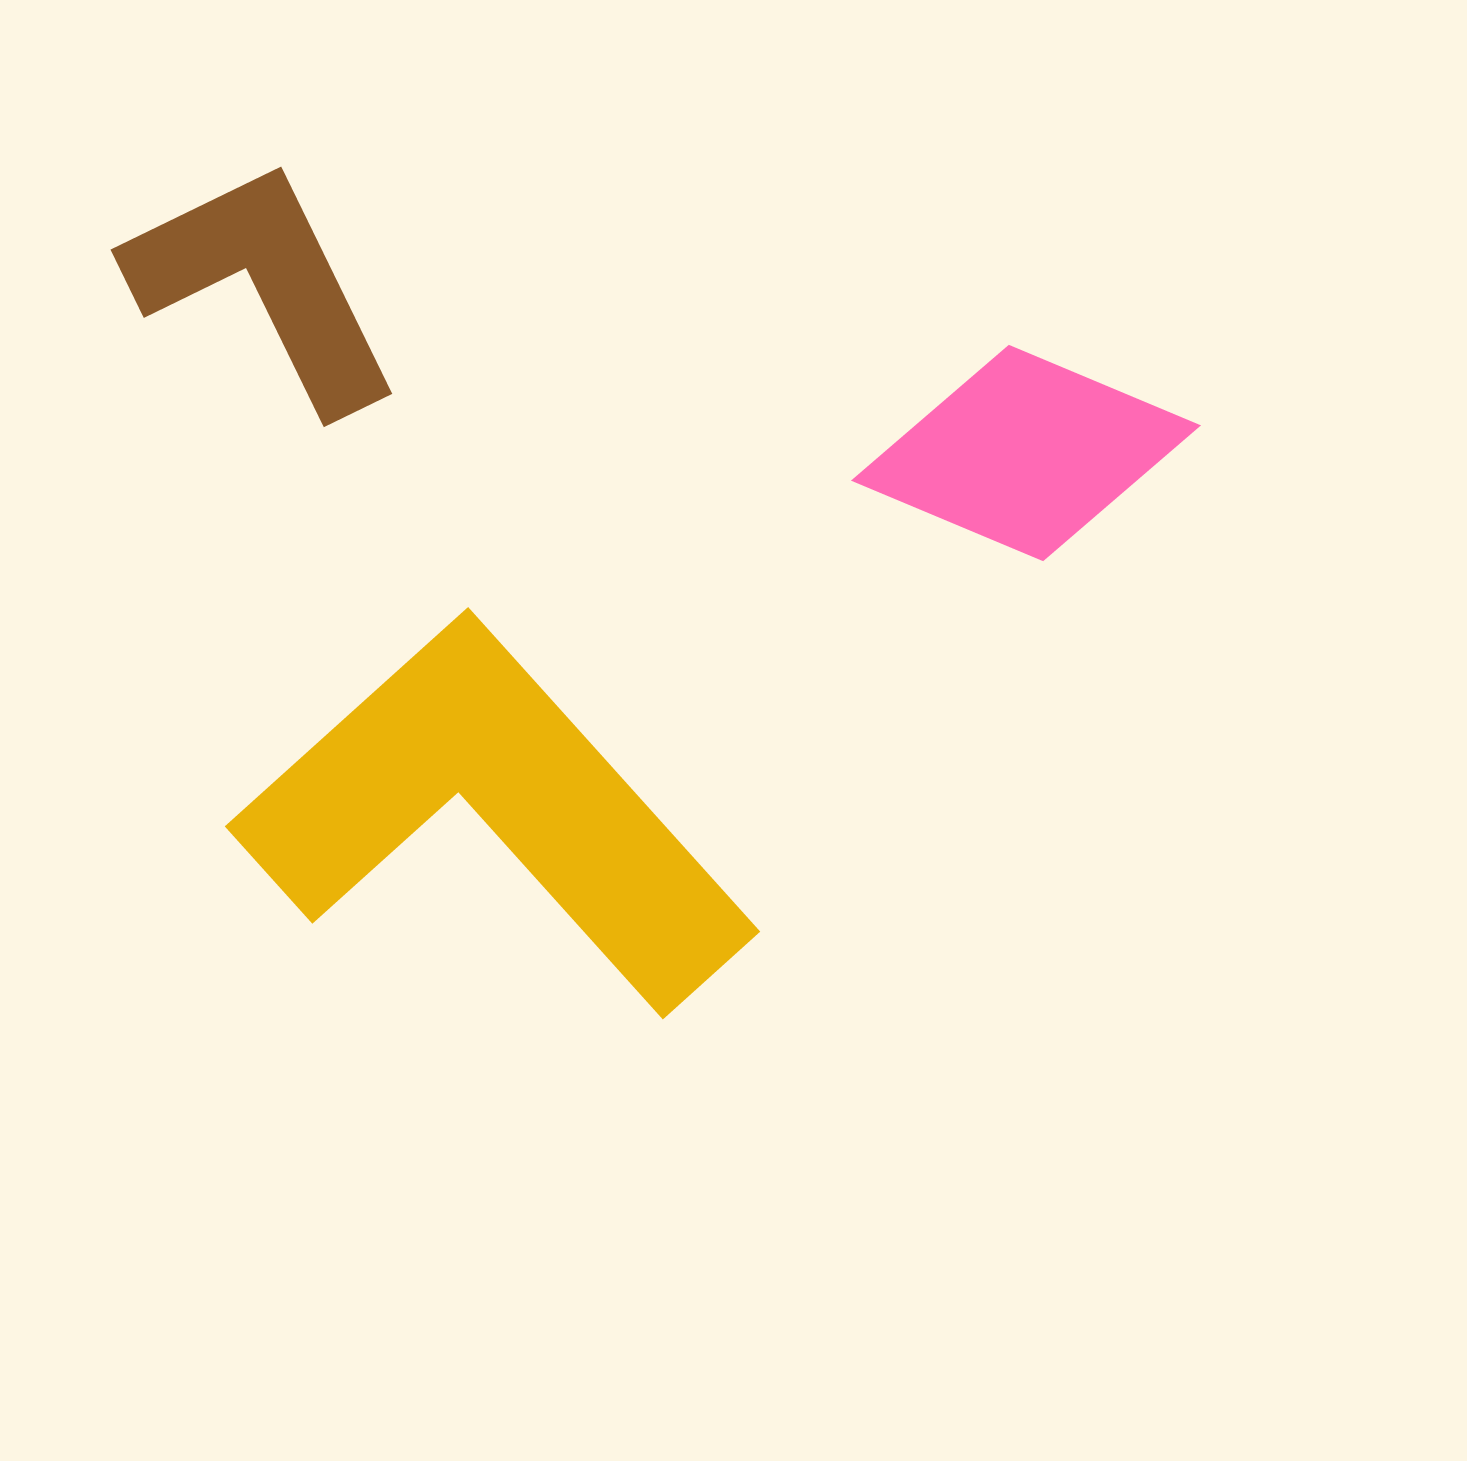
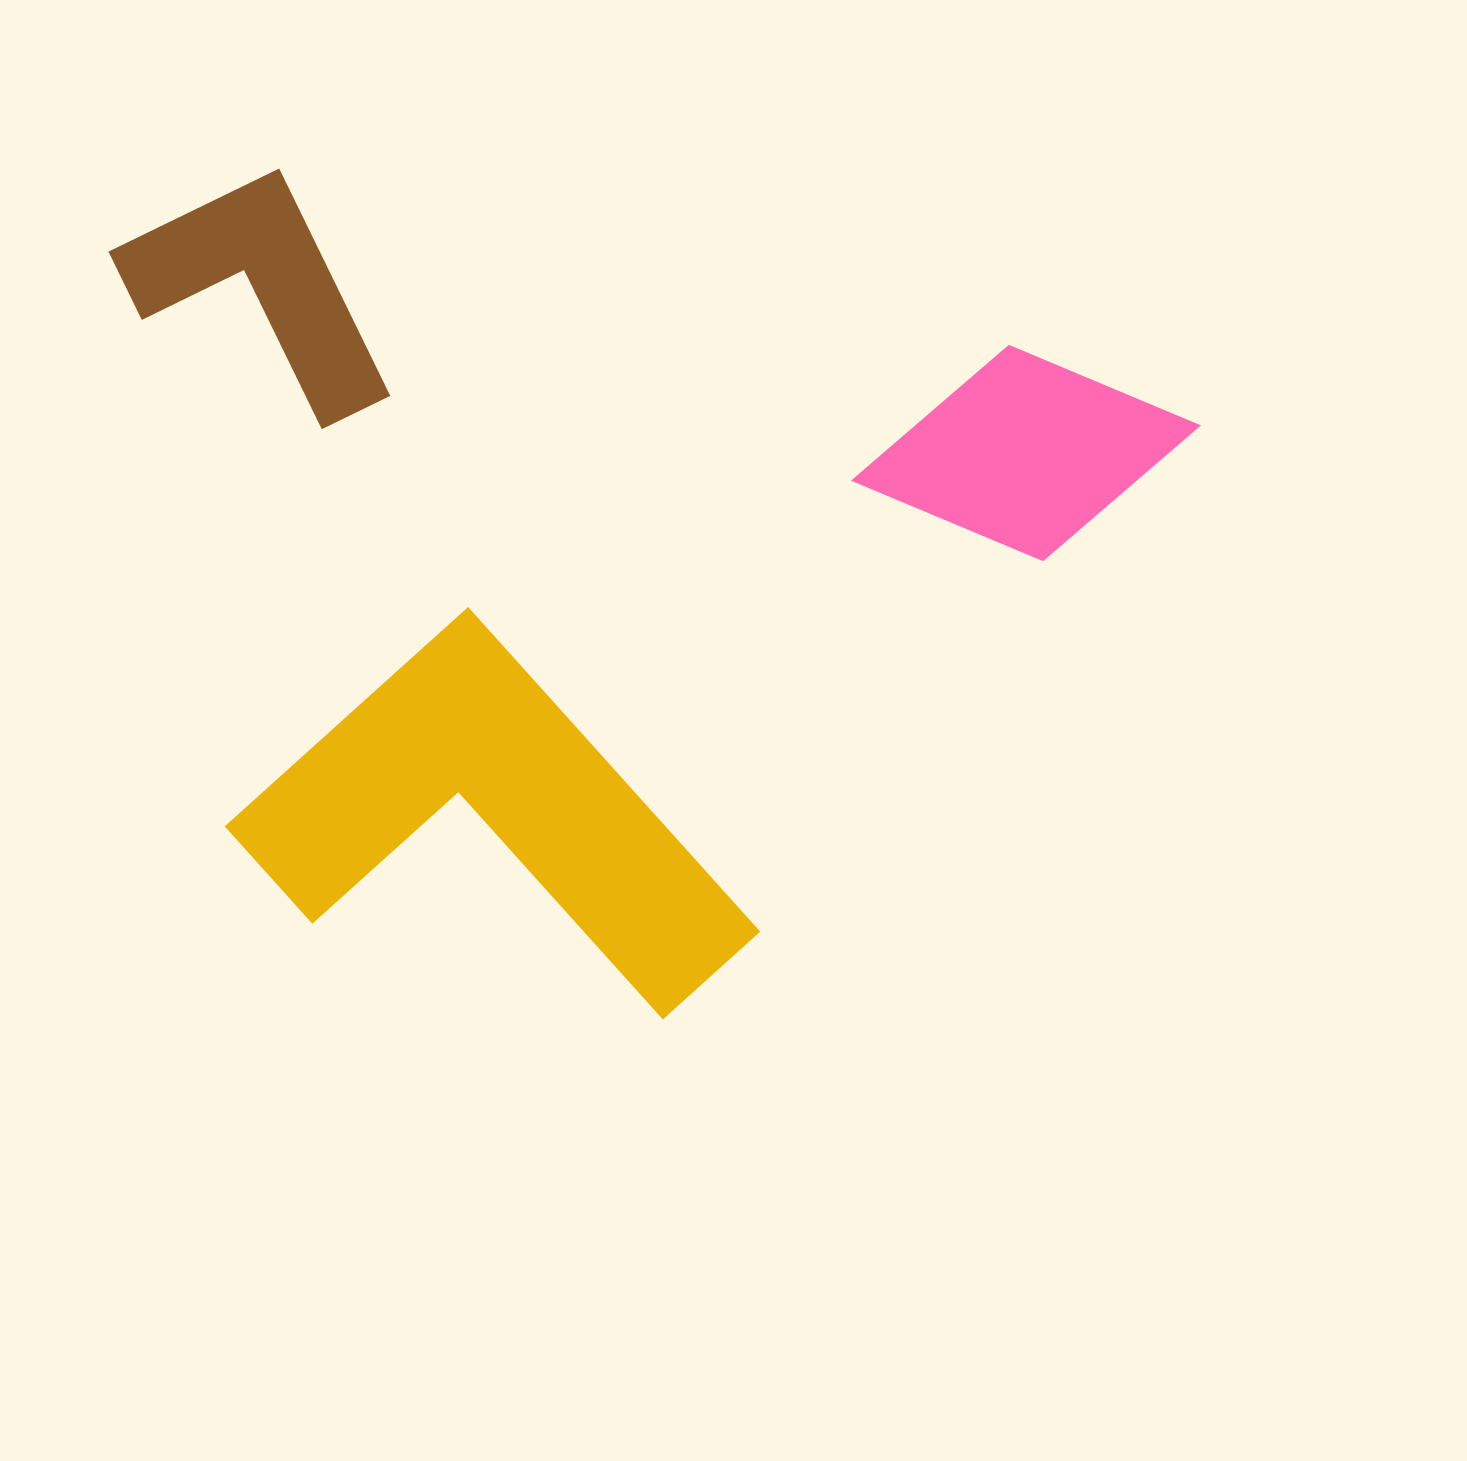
brown L-shape: moved 2 px left, 2 px down
